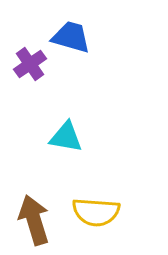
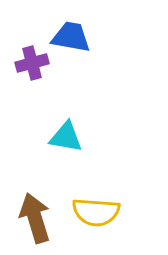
blue trapezoid: rotated 6 degrees counterclockwise
purple cross: moved 2 px right, 1 px up; rotated 20 degrees clockwise
brown arrow: moved 1 px right, 2 px up
